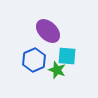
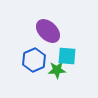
green star: rotated 24 degrees counterclockwise
